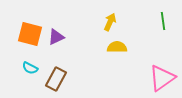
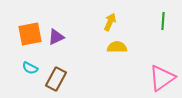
green line: rotated 12 degrees clockwise
orange square: rotated 25 degrees counterclockwise
